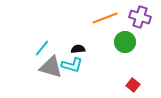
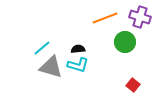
cyan line: rotated 12 degrees clockwise
cyan L-shape: moved 6 px right
